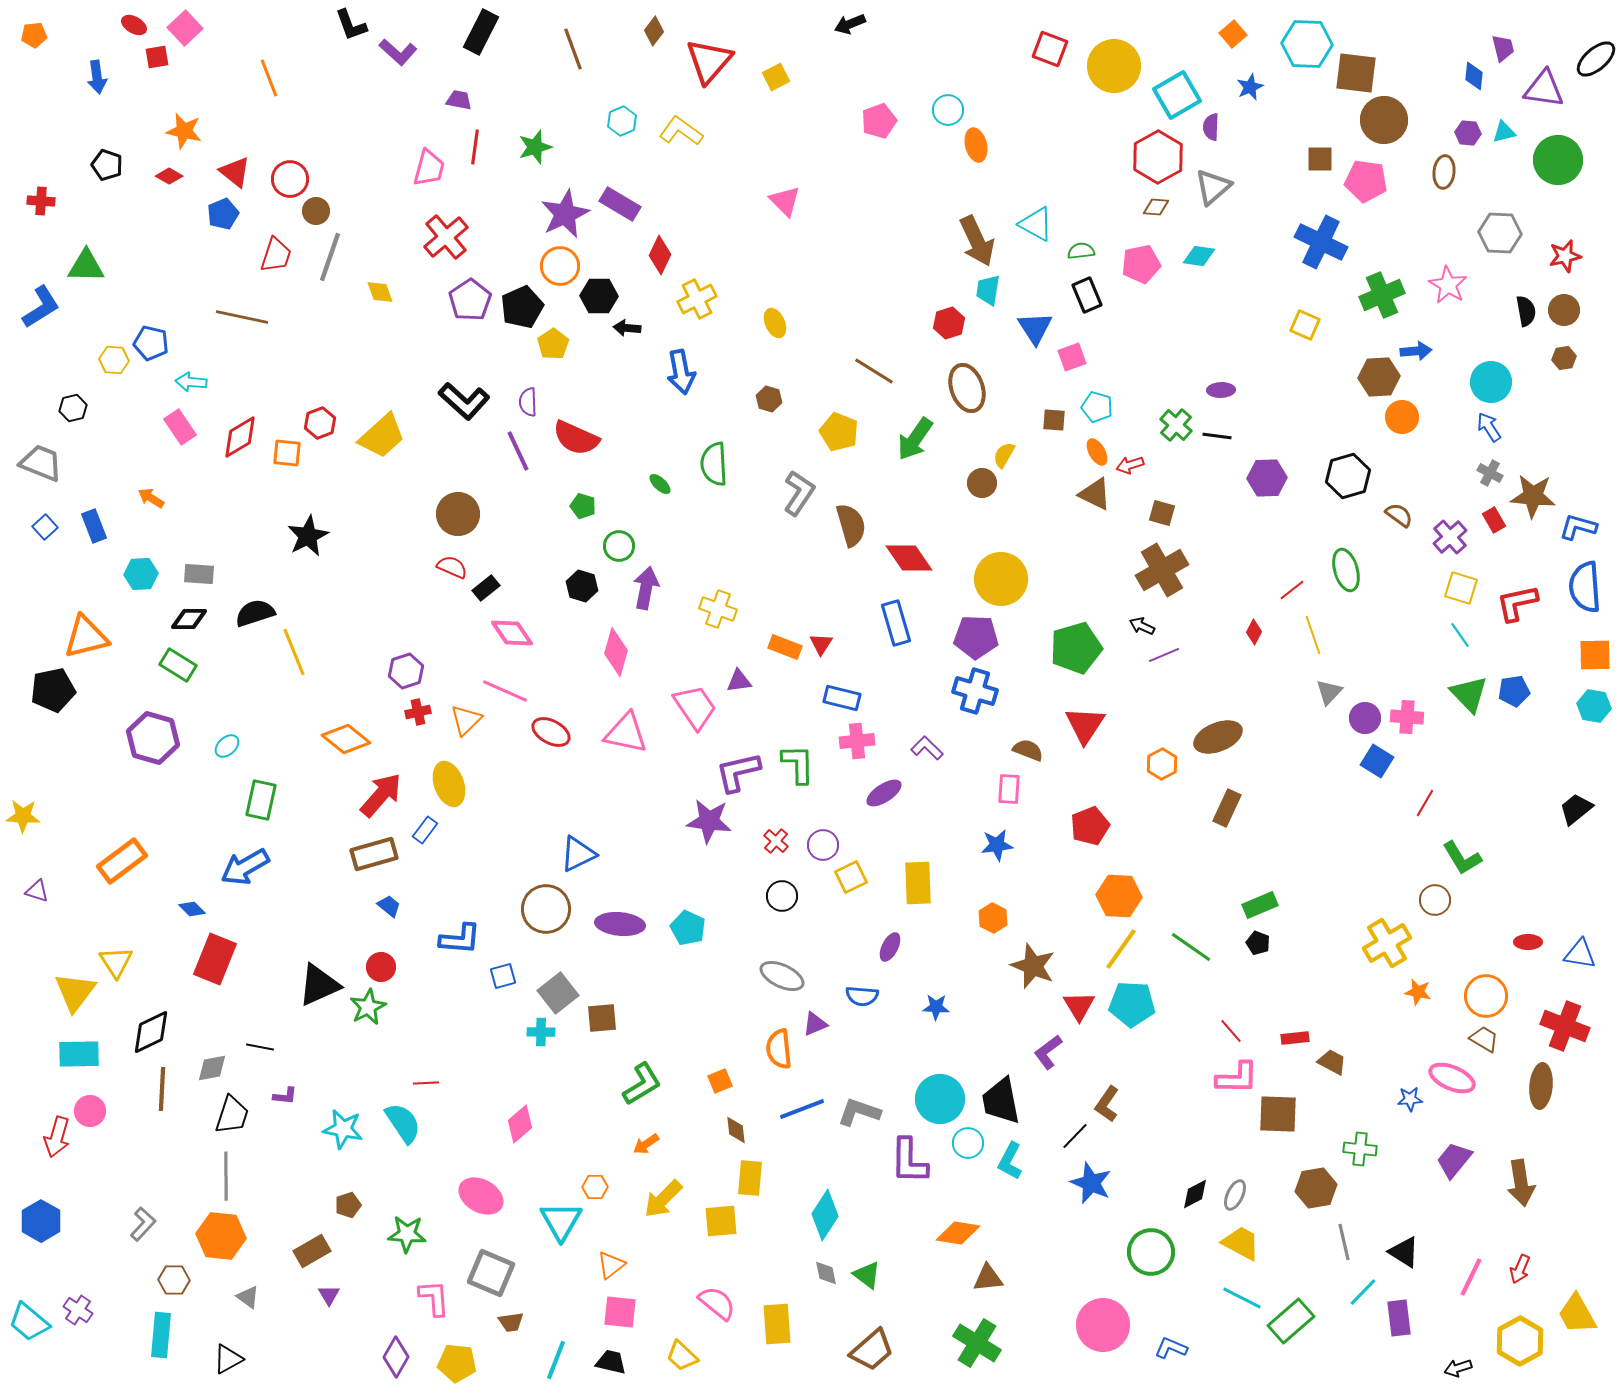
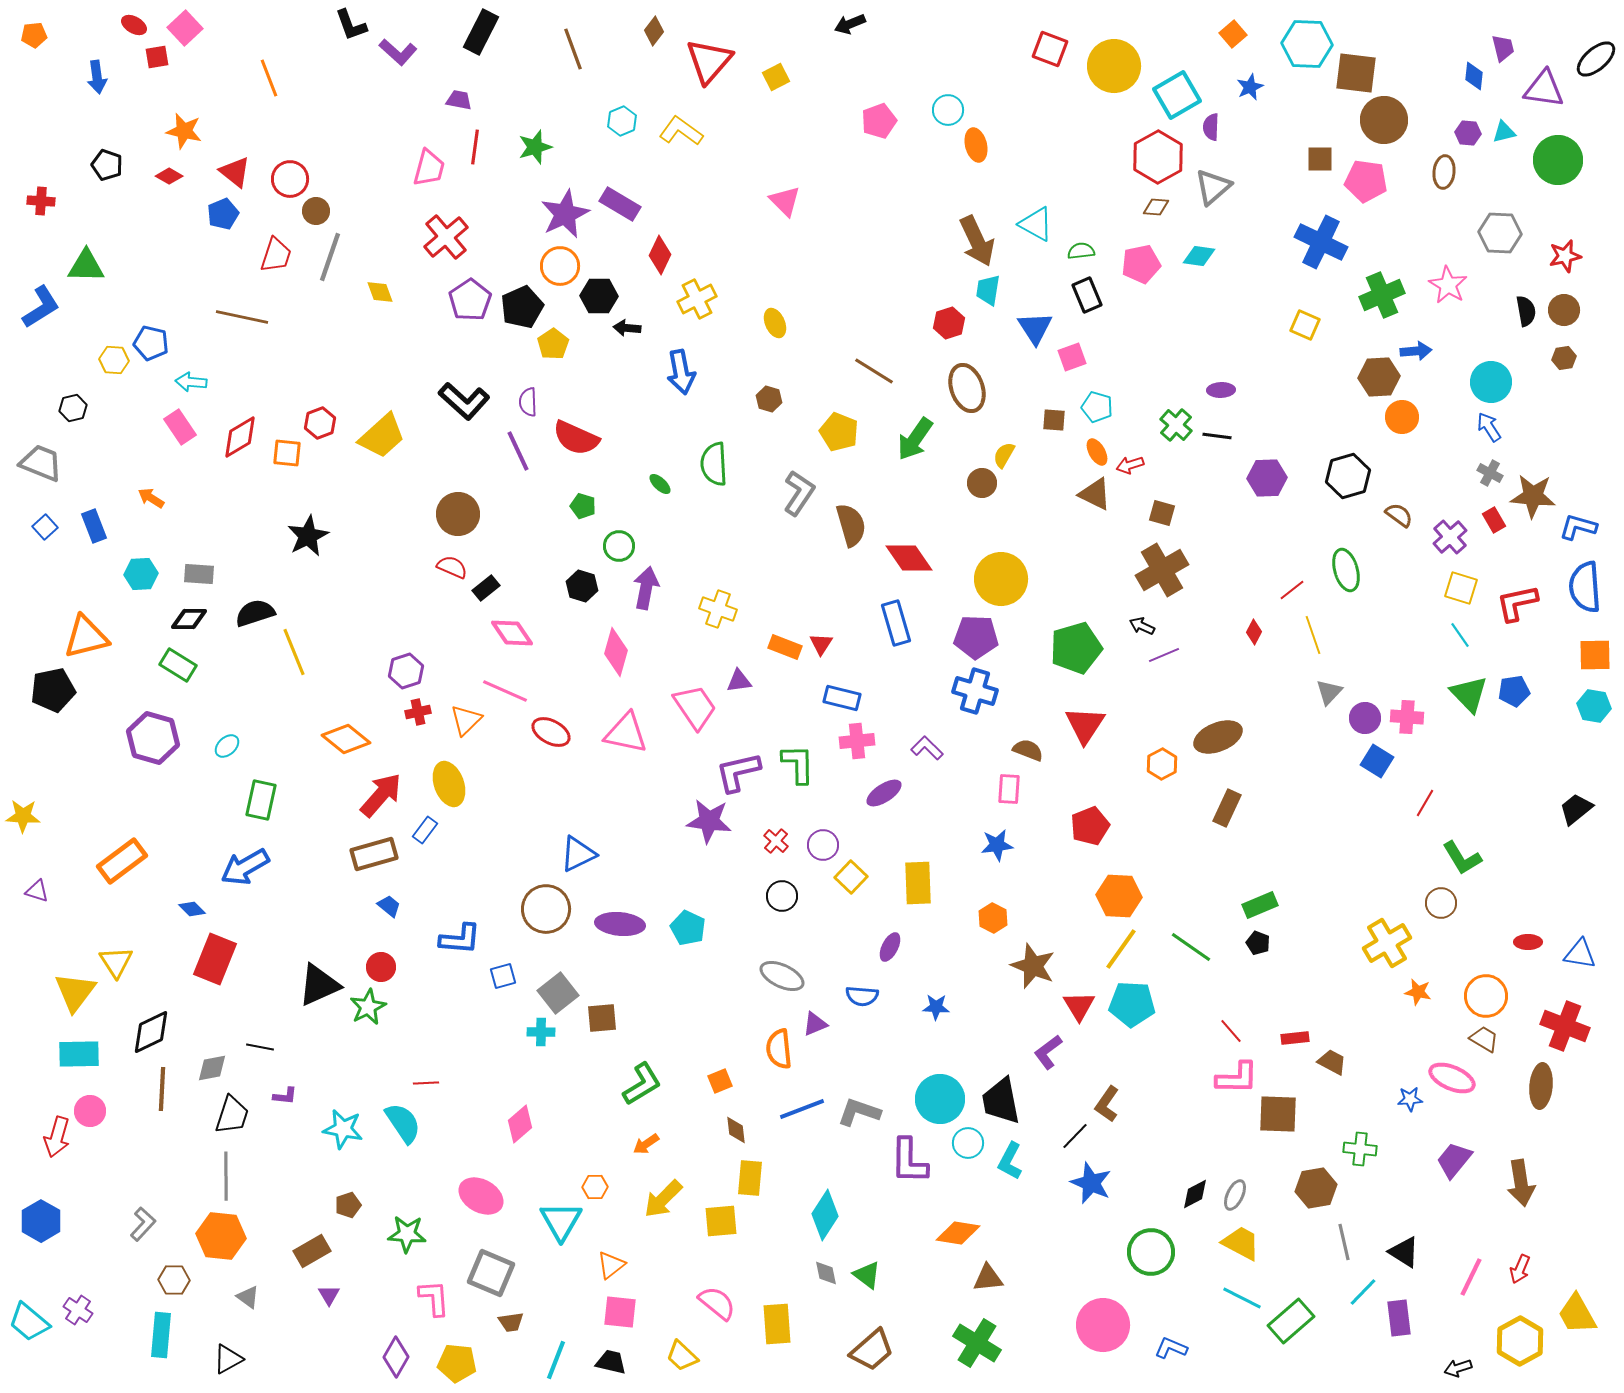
yellow square at (851, 877): rotated 20 degrees counterclockwise
brown circle at (1435, 900): moved 6 px right, 3 px down
